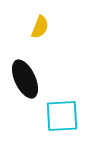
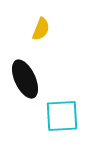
yellow semicircle: moved 1 px right, 2 px down
